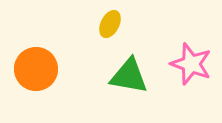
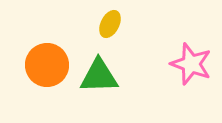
orange circle: moved 11 px right, 4 px up
green triangle: moved 30 px left; rotated 12 degrees counterclockwise
